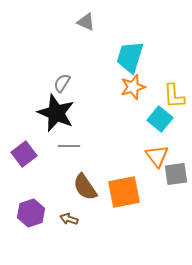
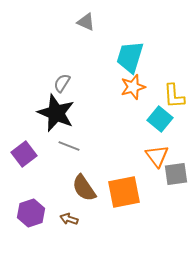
gray line: rotated 20 degrees clockwise
brown semicircle: moved 1 px left, 1 px down
